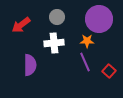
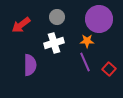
white cross: rotated 12 degrees counterclockwise
red square: moved 2 px up
